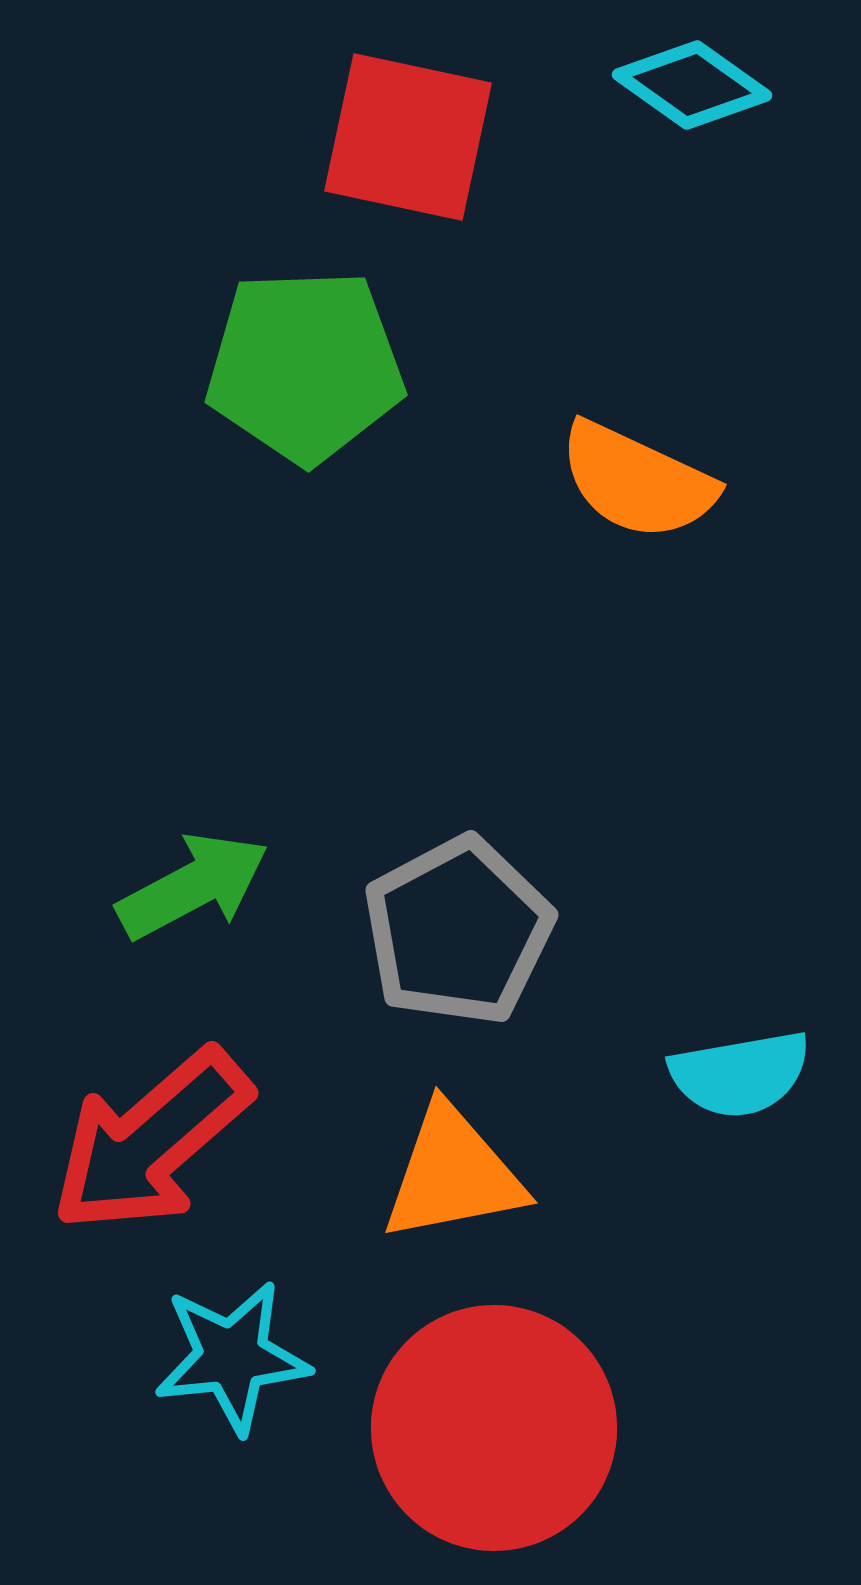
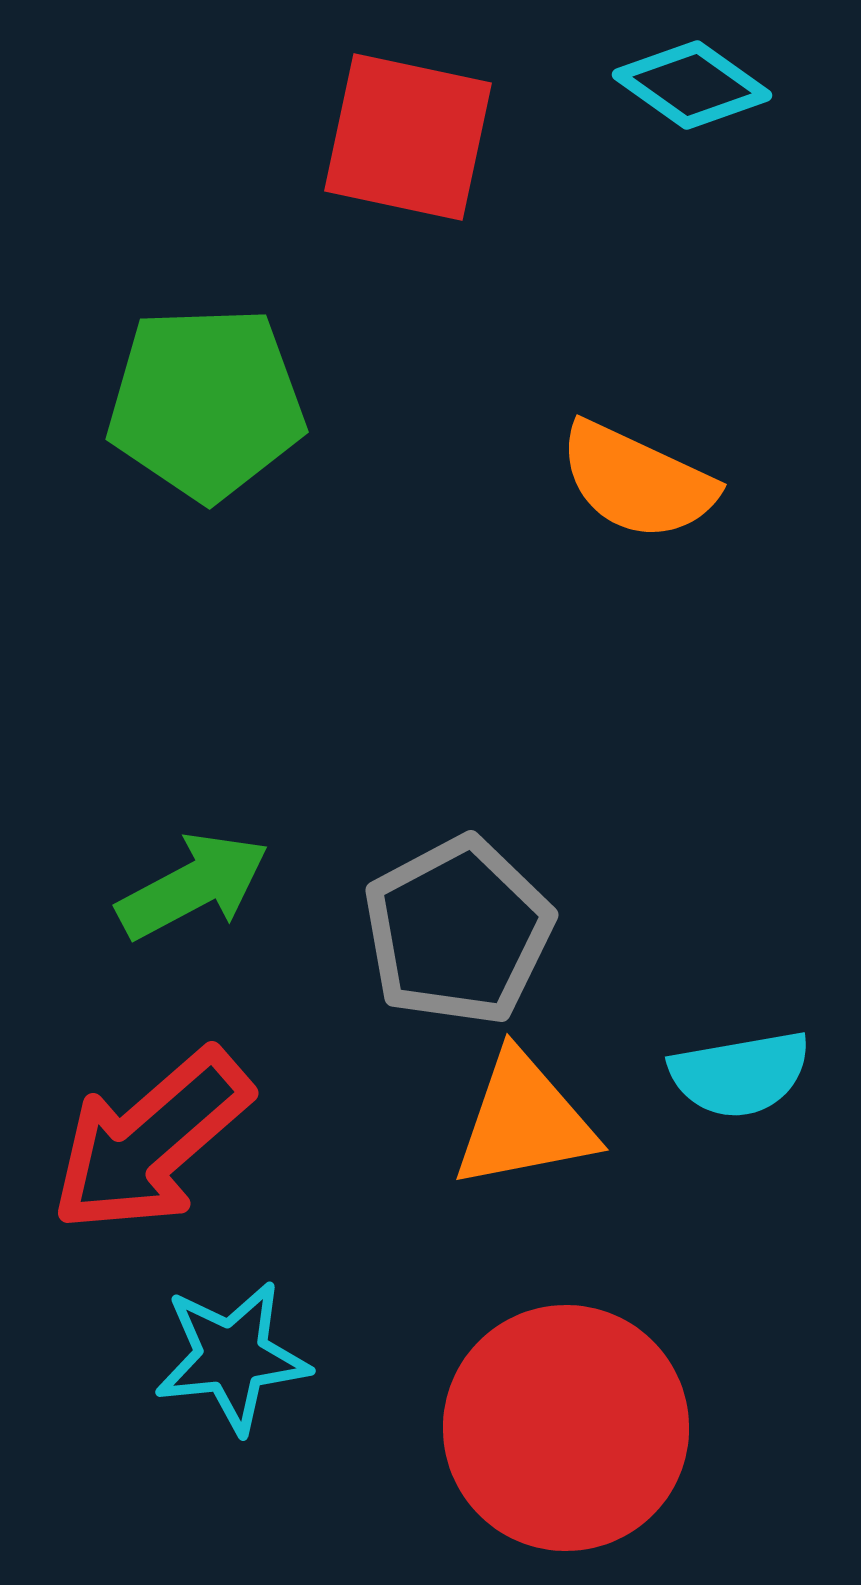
green pentagon: moved 99 px left, 37 px down
orange triangle: moved 71 px right, 53 px up
red circle: moved 72 px right
